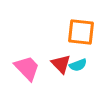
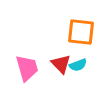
pink trapezoid: rotated 28 degrees clockwise
